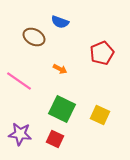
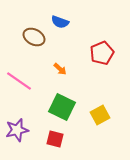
orange arrow: rotated 16 degrees clockwise
green square: moved 2 px up
yellow square: rotated 36 degrees clockwise
purple star: moved 3 px left, 4 px up; rotated 20 degrees counterclockwise
red square: rotated 12 degrees counterclockwise
